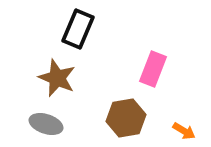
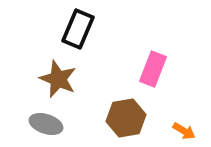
brown star: moved 1 px right, 1 px down
